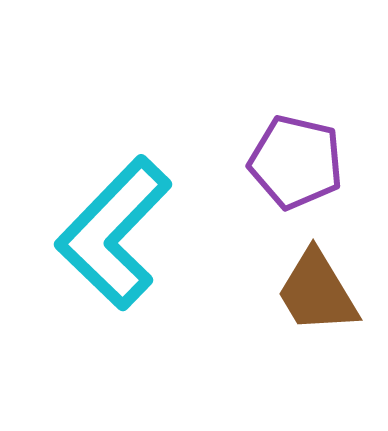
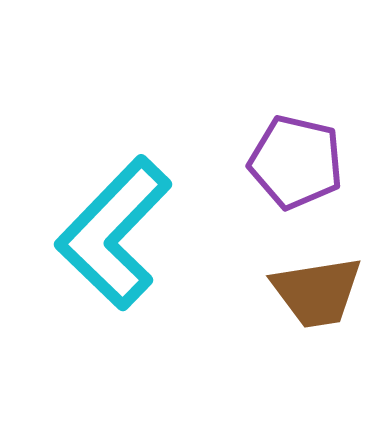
brown trapezoid: rotated 68 degrees counterclockwise
